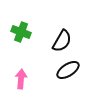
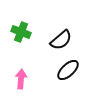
black semicircle: moved 1 px left, 1 px up; rotated 20 degrees clockwise
black ellipse: rotated 10 degrees counterclockwise
